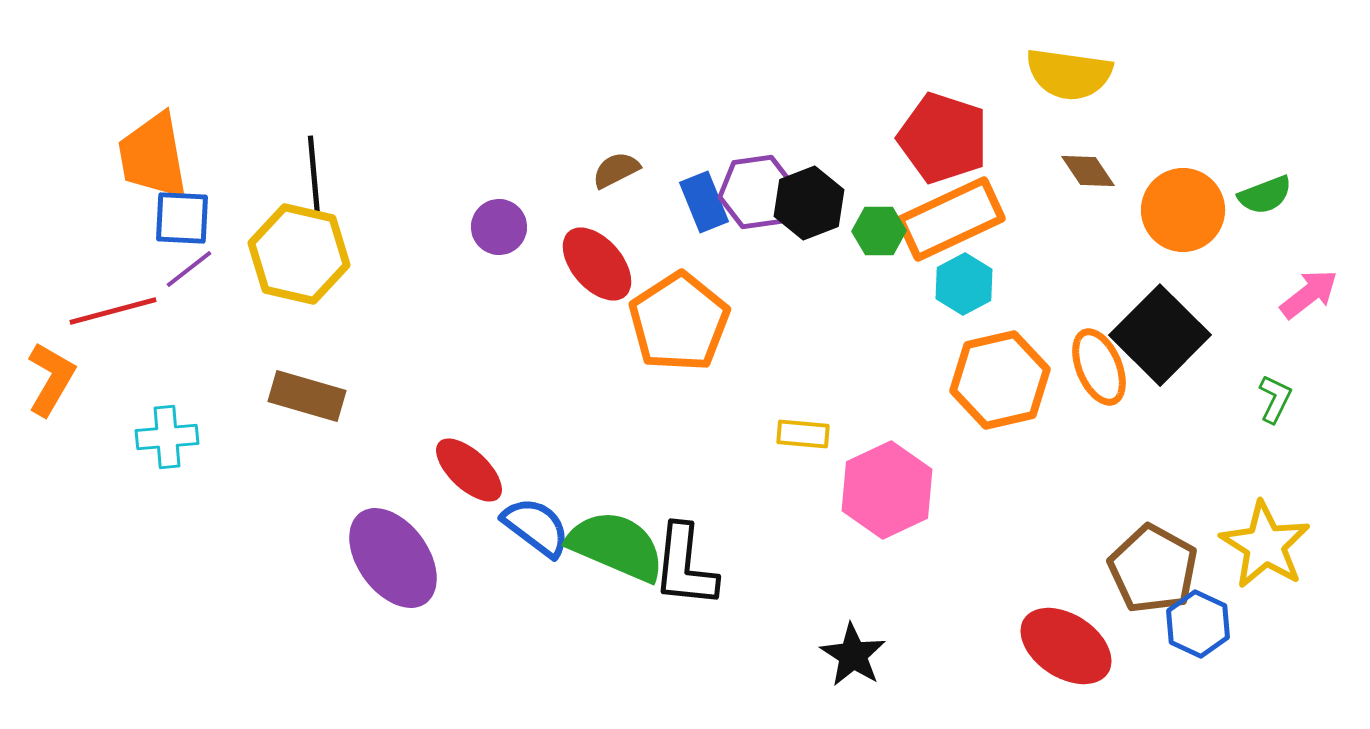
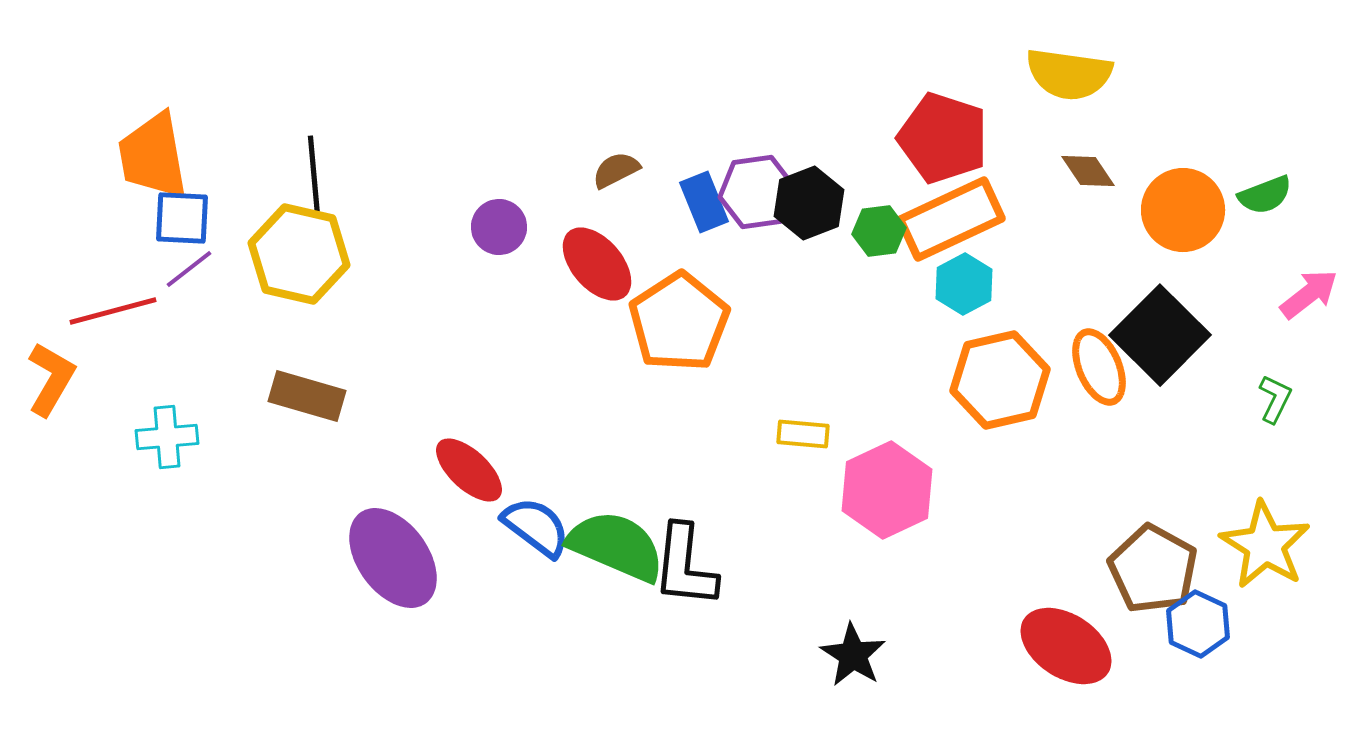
green hexagon at (879, 231): rotated 6 degrees counterclockwise
